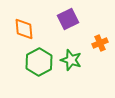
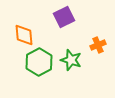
purple square: moved 4 px left, 2 px up
orange diamond: moved 6 px down
orange cross: moved 2 px left, 2 px down
